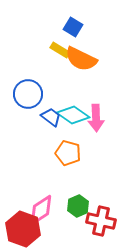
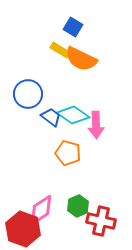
pink arrow: moved 7 px down
